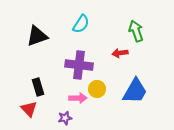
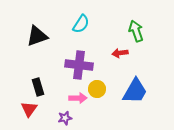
red triangle: rotated 18 degrees clockwise
